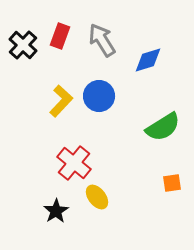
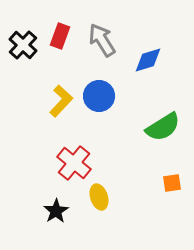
yellow ellipse: moved 2 px right; rotated 20 degrees clockwise
